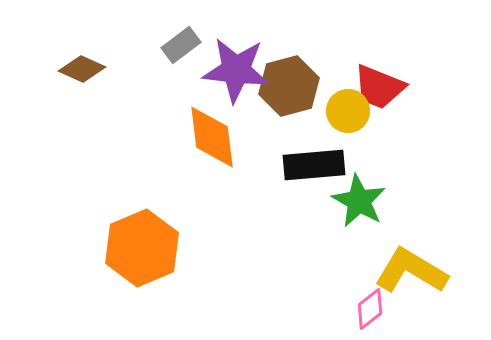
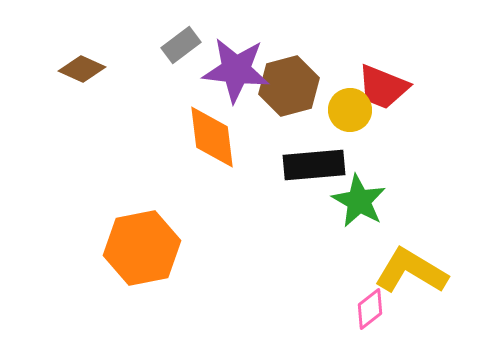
red trapezoid: moved 4 px right
yellow circle: moved 2 px right, 1 px up
orange hexagon: rotated 12 degrees clockwise
